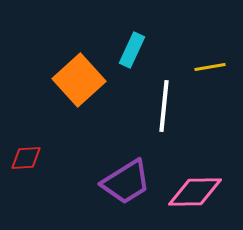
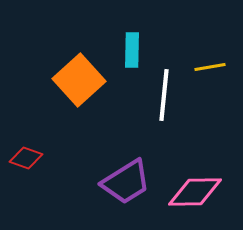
cyan rectangle: rotated 24 degrees counterclockwise
white line: moved 11 px up
red diamond: rotated 24 degrees clockwise
